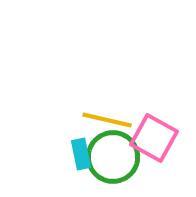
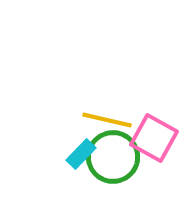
cyan rectangle: rotated 56 degrees clockwise
